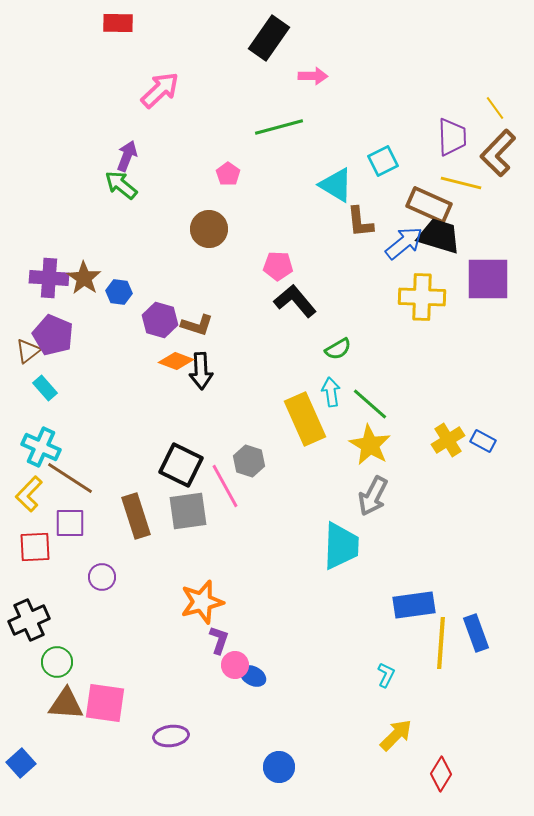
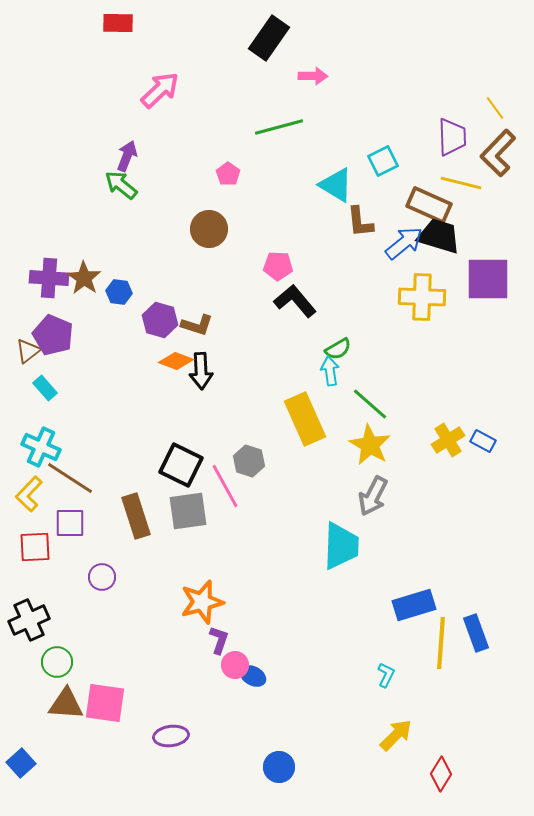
cyan arrow at (331, 392): moved 1 px left, 21 px up
blue rectangle at (414, 605): rotated 9 degrees counterclockwise
